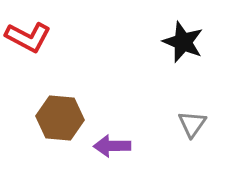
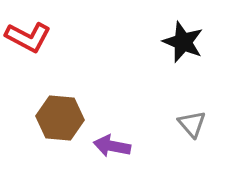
gray triangle: rotated 16 degrees counterclockwise
purple arrow: rotated 12 degrees clockwise
